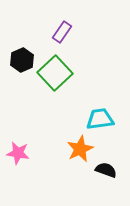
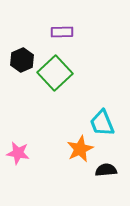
purple rectangle: rotated 55 degrees clockwise
cyan trapezoid: moved 2 px right, 4 px down; rotated 104 degrees counterclockwise
black semicircle: rotated 25 degrees counterclockwise
